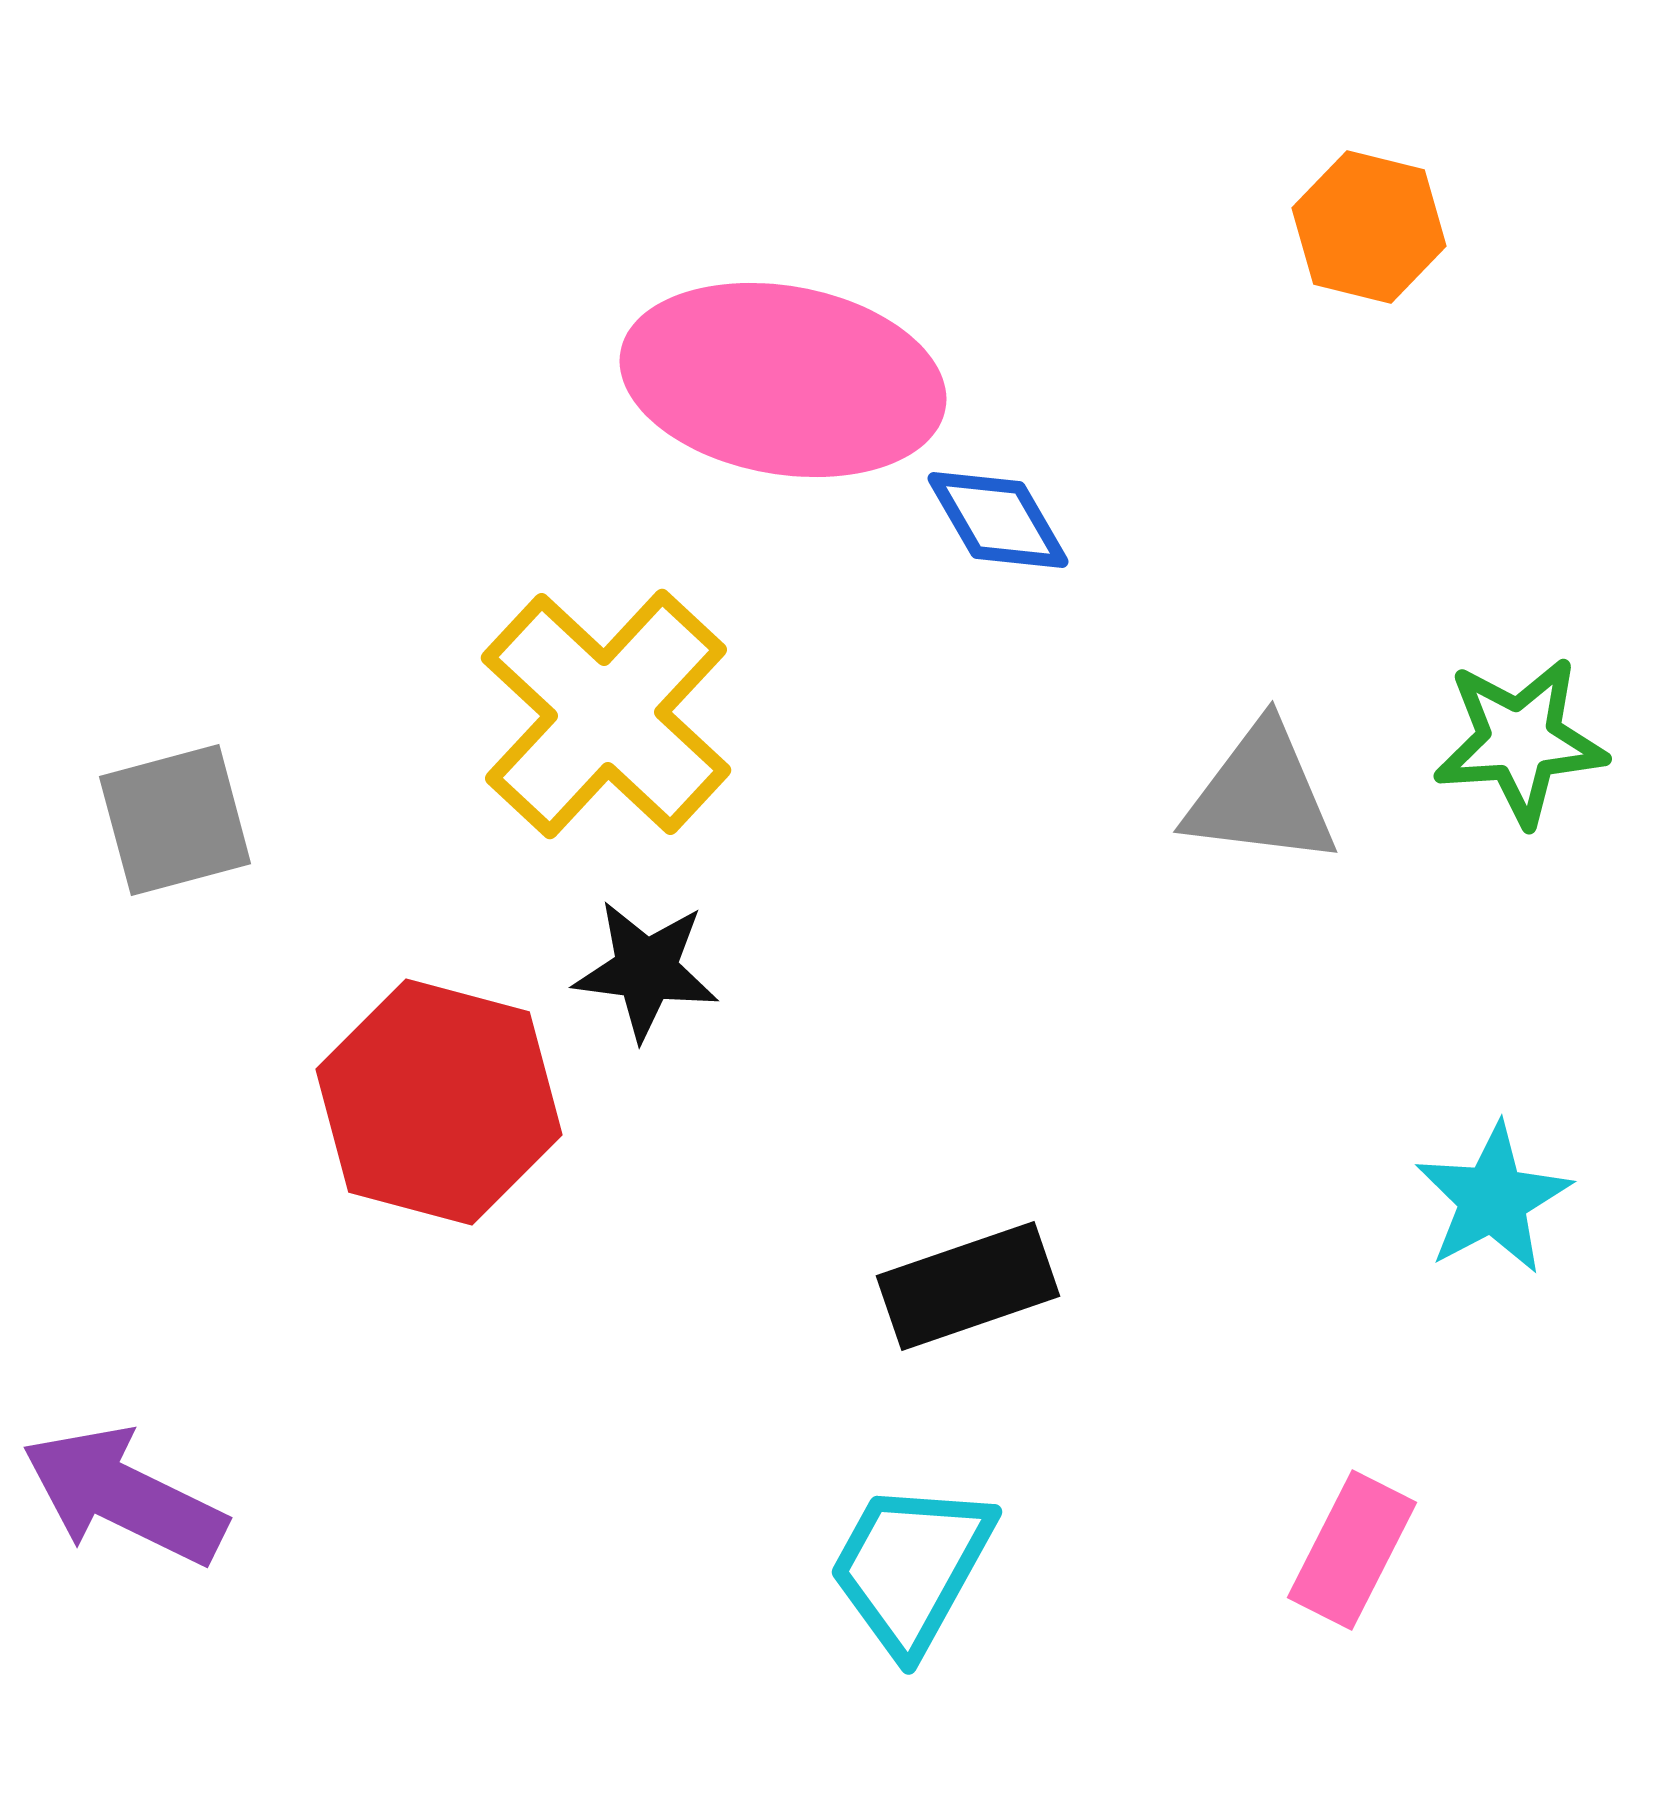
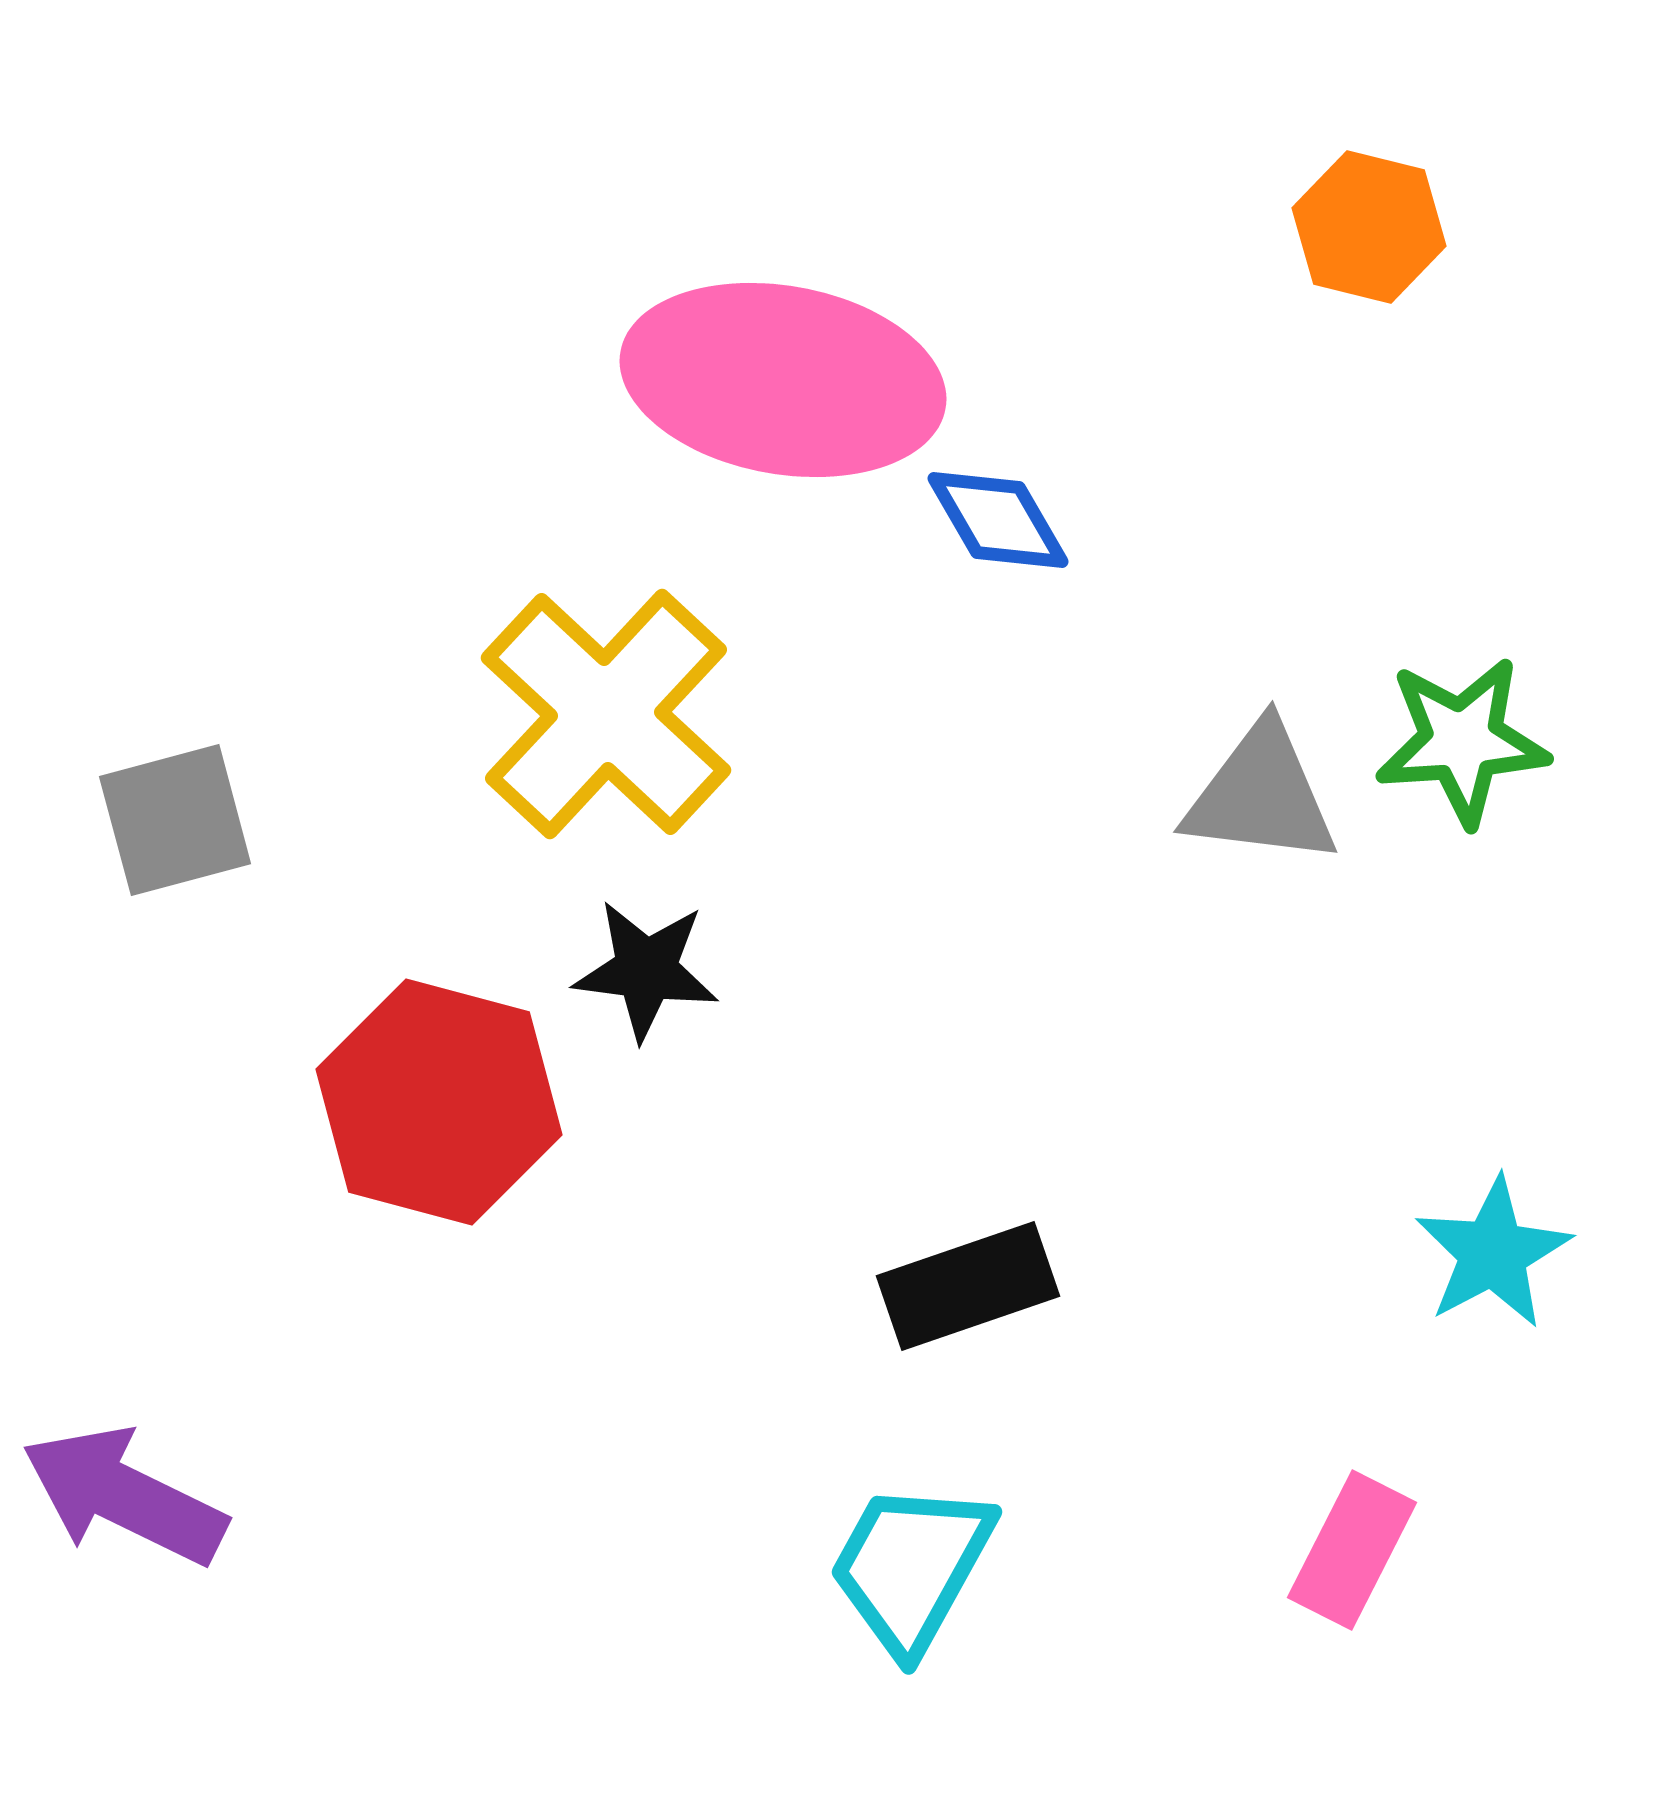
green star: moved 58 px left
cyan star: moved 54 px down
